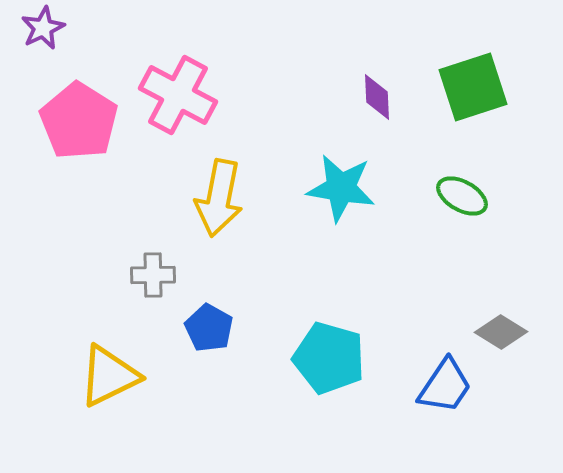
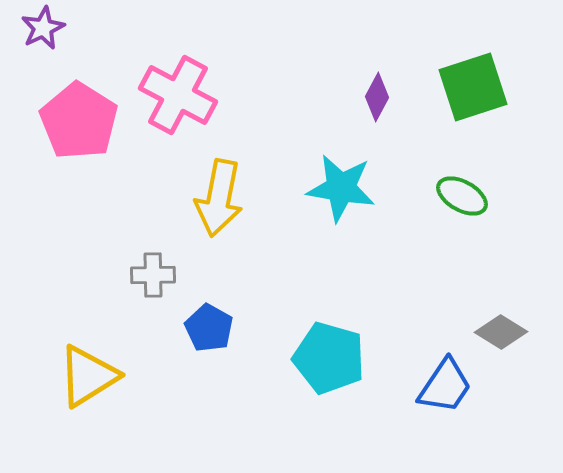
purple diamond: rotated 30 degrees clockwise
yellow triangle: moved 21 px left; rotated 6 degrees counterclockwise
